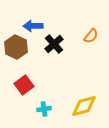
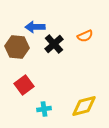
blue arrow: moved 2 px right, 1 px down
orange semicircle: moved 6 px left; rotated 28 degrees clockwise
brown hexagon: moved 1 px right; rotated 20 degrees counterclockwise
